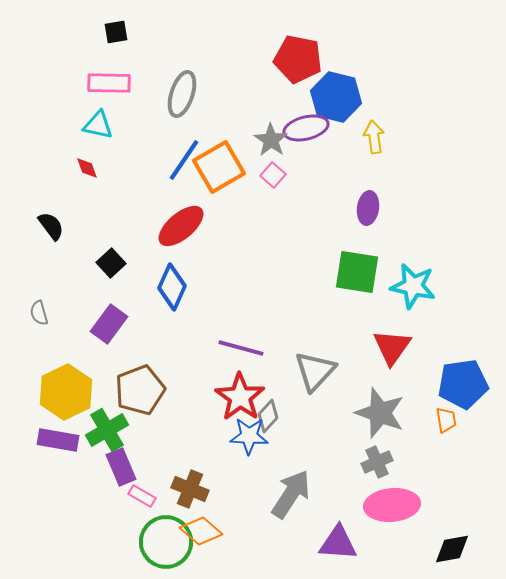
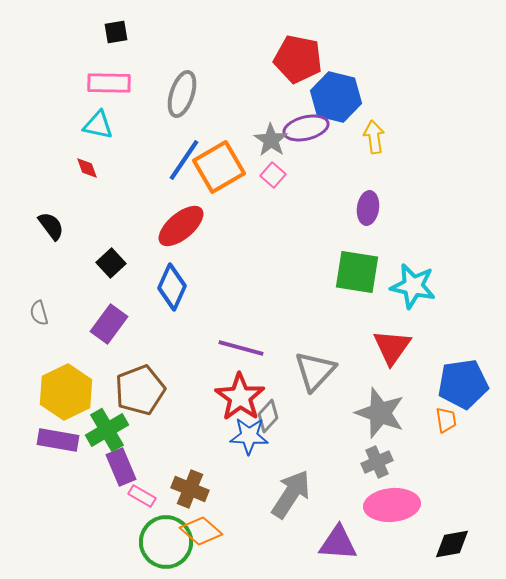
black diamond at (452, 549): moved 5 px up
